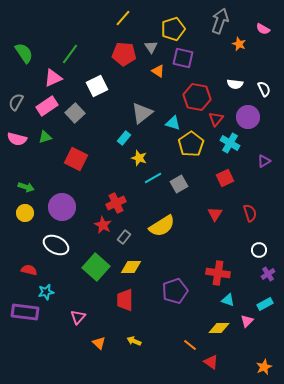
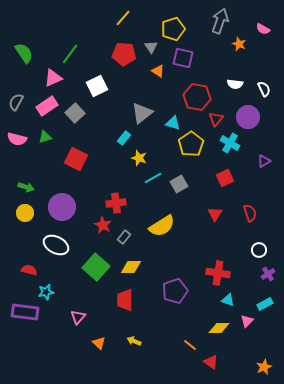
red cross at (116, 203): rotated 18 degrees clockwise
